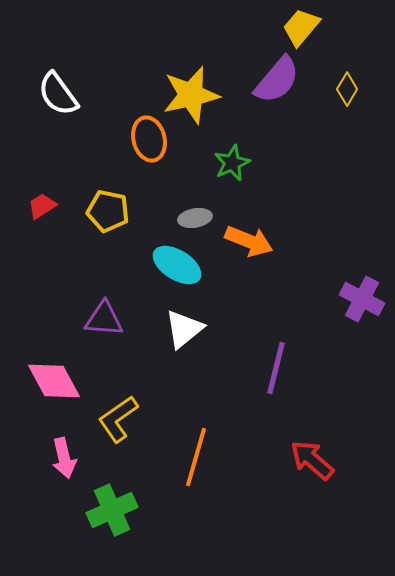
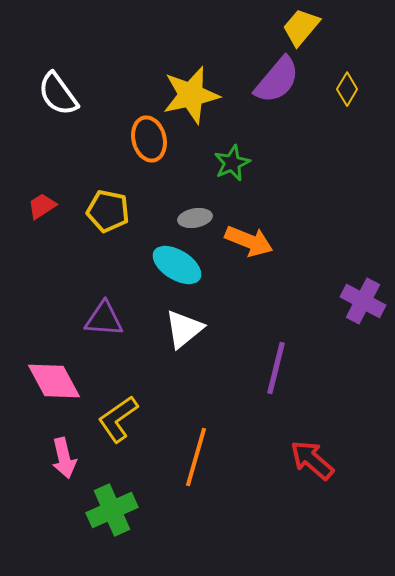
purple cross: moved 1 px right, 2 px down
